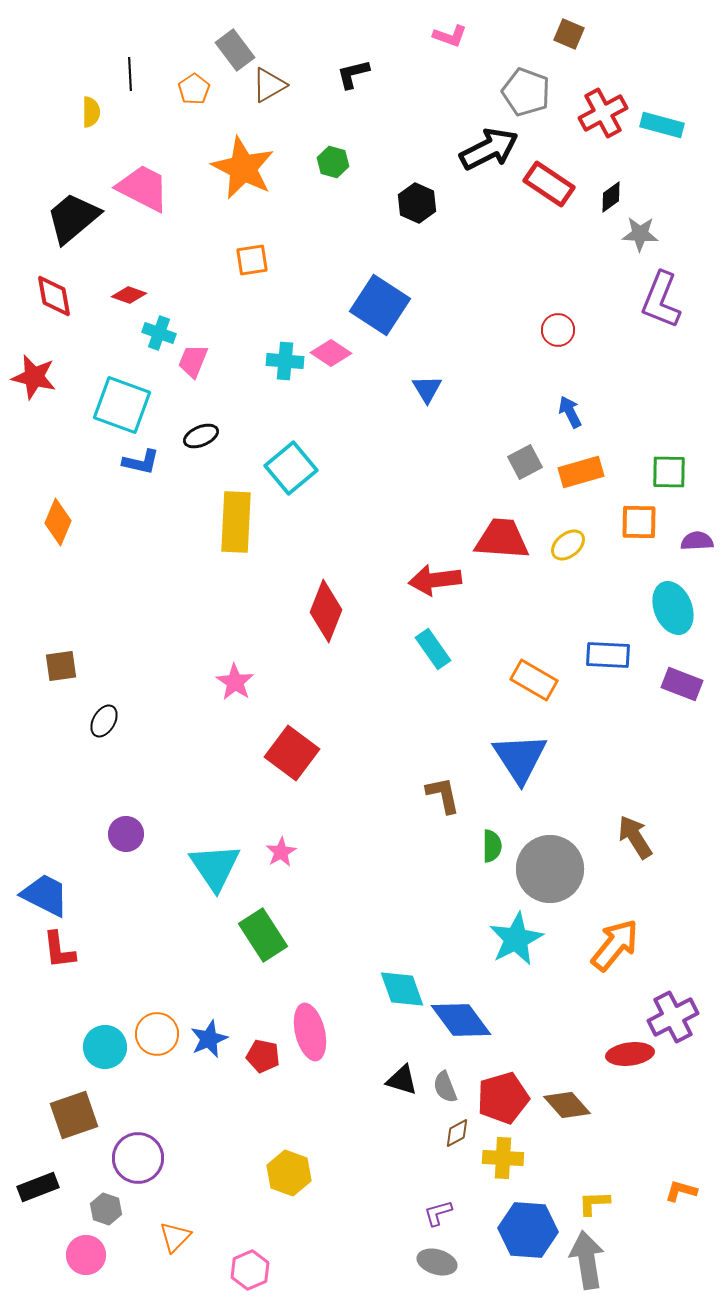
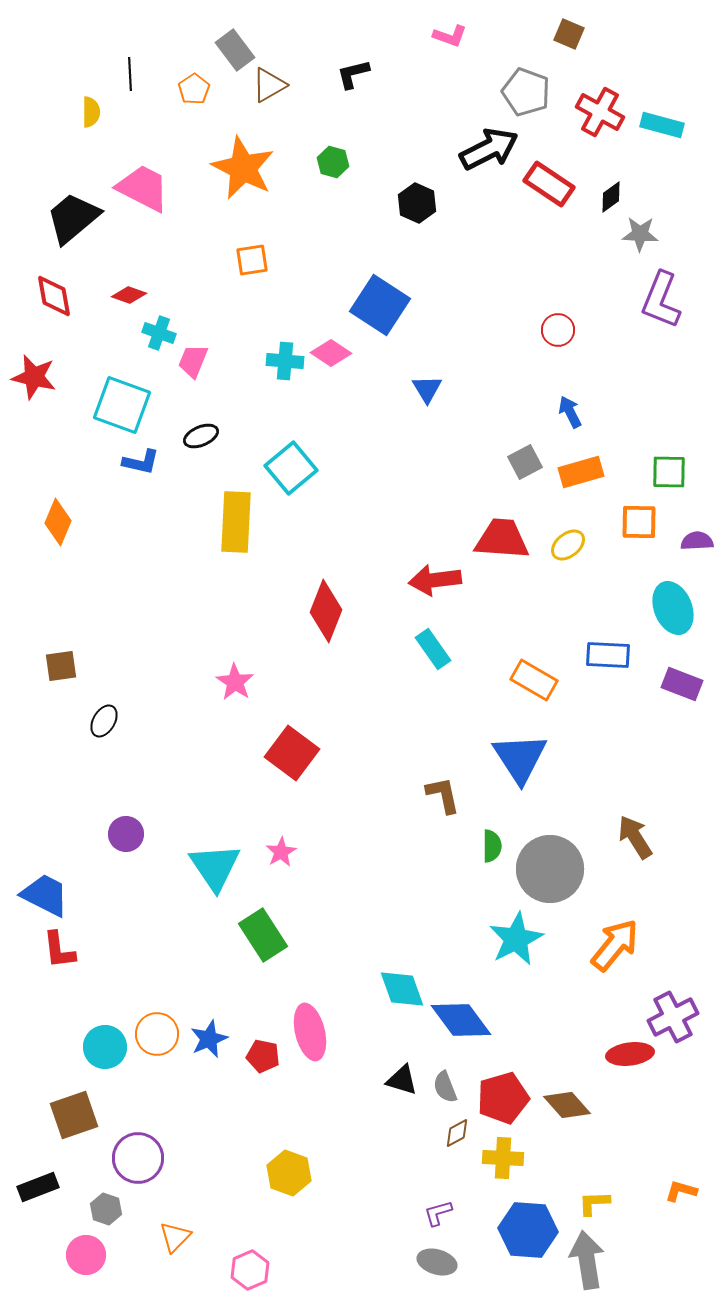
red cross at (603, 113): moved 3 px left, 1 px up; rotated 33 degrees counterclockwise
